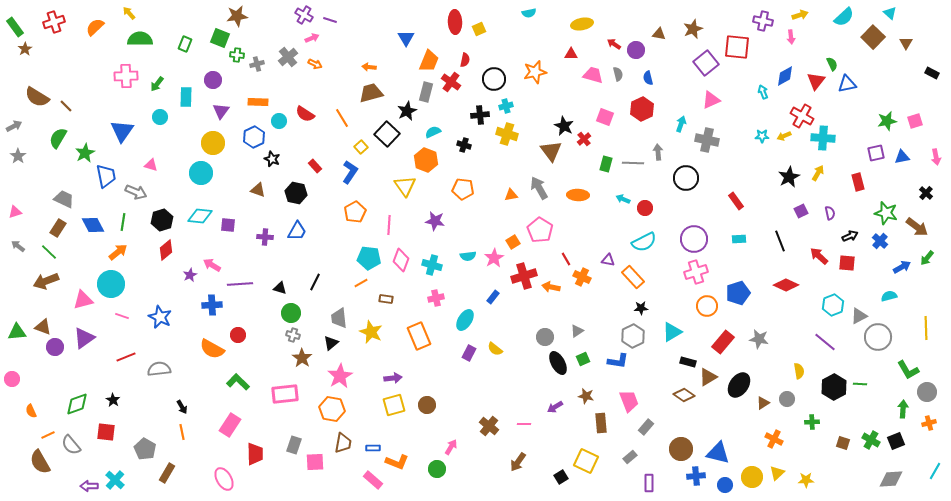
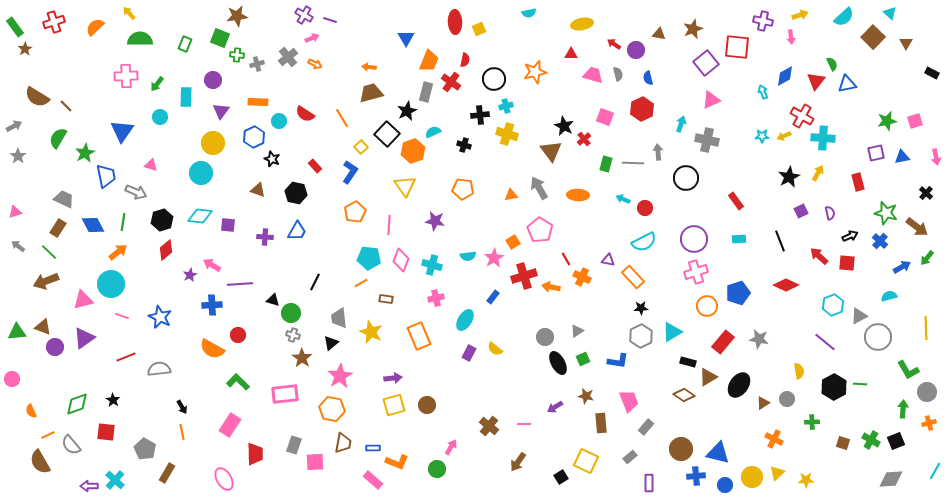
orange hexagon at (426, 160): moved 13 px left, 9 px up; rotated 20 degrees clockwise
black triangle at (280, 288): moved 7 px left, 12 px down
gray hexagon at (633, 336): moved 8 px right
